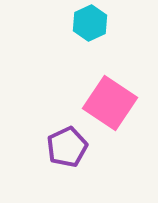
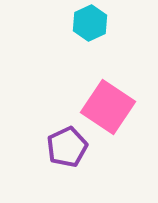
pink square: moved 2 px left, 4 px down
